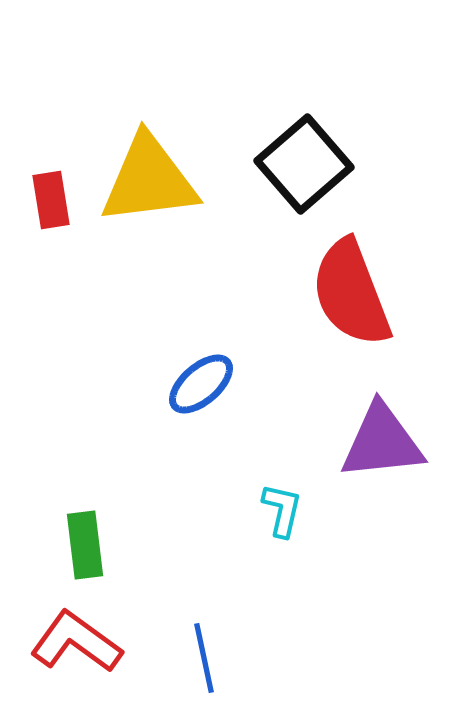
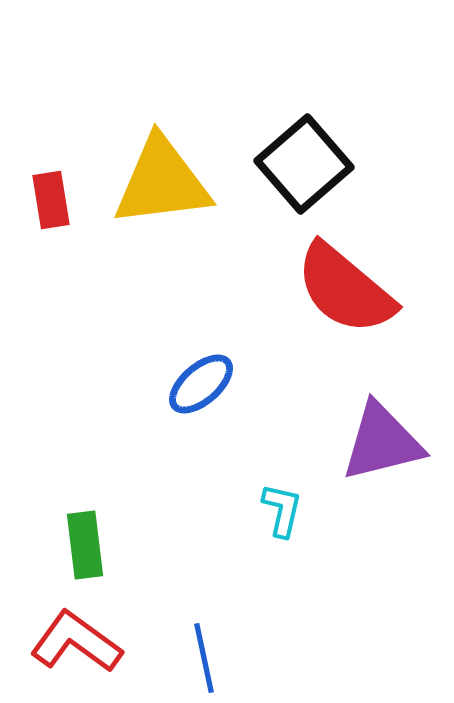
yellow triangle: moved 13 px right, 2 px down
red semicircle: moved 6 px left, 4 px up; rotated 29 degrees counterclockwise
purple triangle: rotated 8 degrees counterclockwise
